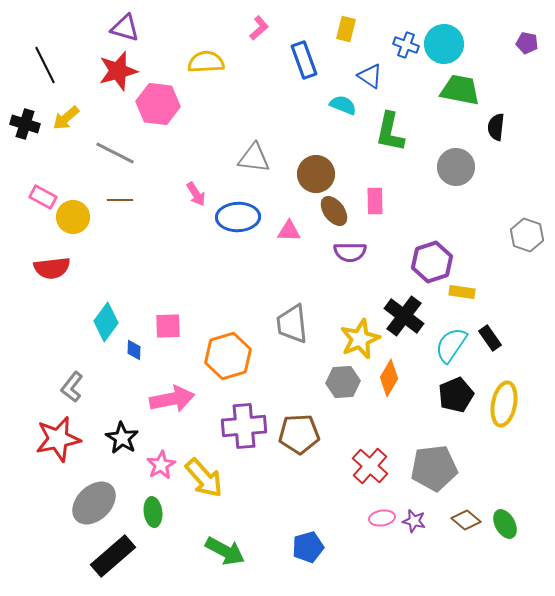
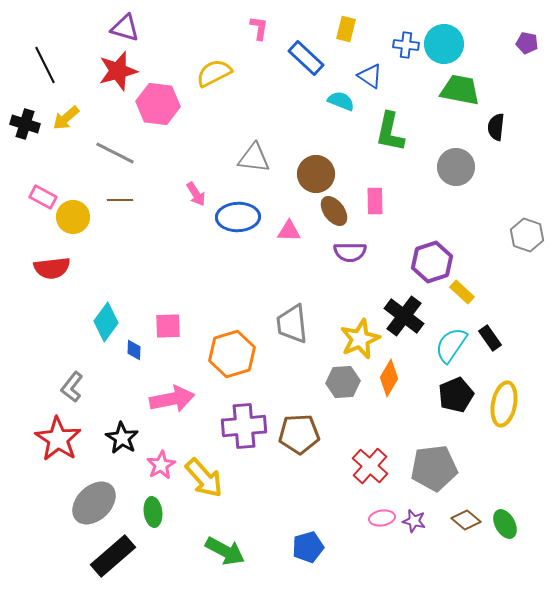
pink L-shape at (259, 28): rotated 40 degrees counterclockwise
blue cross at (406, 45): rotated 15 degrees counterclockwise
blue rectangle at (304, 60): moved 2 px right, 2 px up; rotated 27 degrees counterclockwise
yellow semicircle at (206, 62): moved 8 px right, 11 px down; rotated 24 degrees counterclockwise
cyan semicircle at (343, 105): moved 2 px left, 4 px up
yellow rectangle at (462, 292): rotated 35 degrees clockwise
orange hexagon at (228, 356): moved 4 px right, 2 px up
red star at (58, 439): rotated 27 degrees counterclockwise
